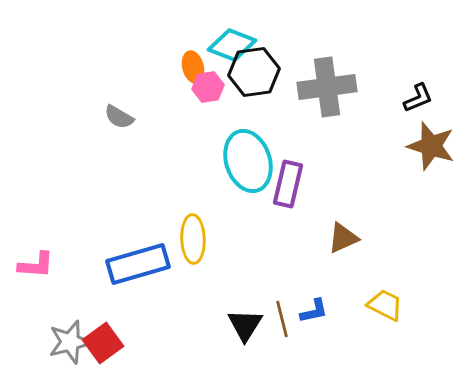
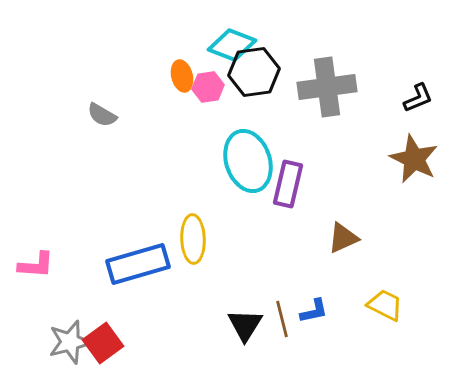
orange ellipse: moved 11 px left, 9 px down
gray semicircle: moved 17 px left, 2 px up
brown star: moved 17 px left, 13 px down; rotated 9 degrees clockwise
